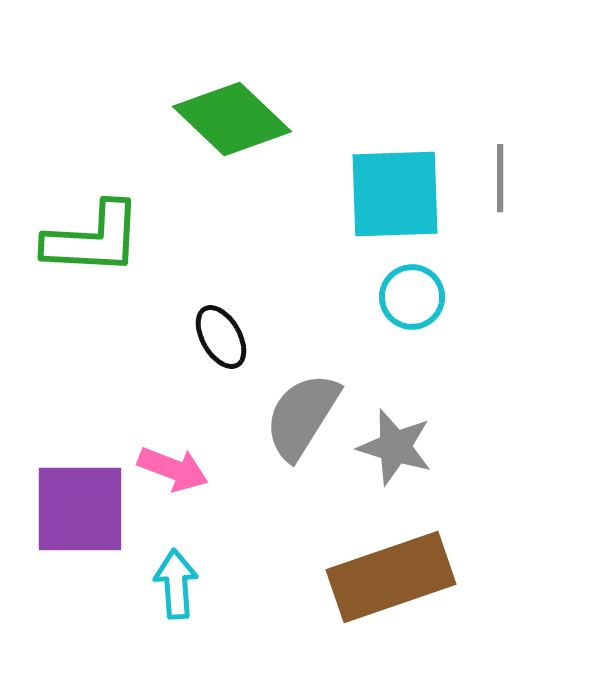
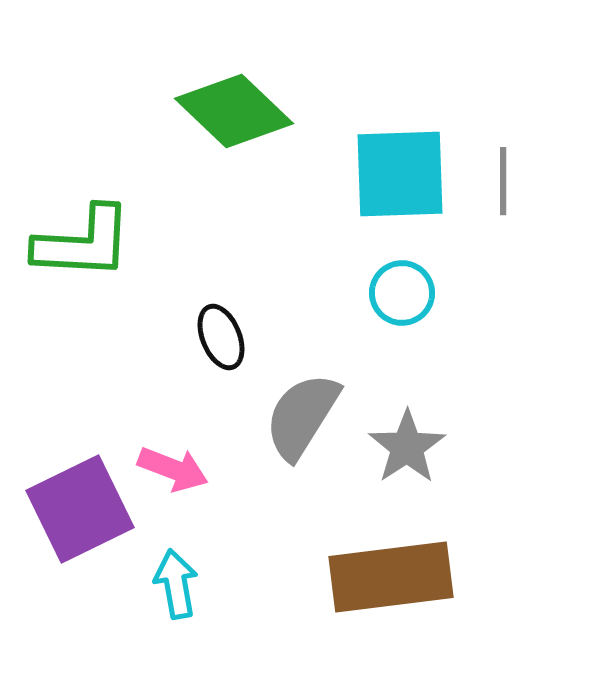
green diamond: moved 2 px right, 8 px up
gray line: moved 3 px right, 3 px down
cyan square: moved 5 px right, 20 px up
green L-shape: moved 10 px left, 4 px down
cyan circle: moved 10 px left, 4 px up
black ellipse: rotated 8 degrees clockwise
gray star: moved 12 px right; rotated 22 degrees clockwise
purple square: rotated 26 degrees counterclockwise
brown rectangle: rotated 12 degrees clockwise
cyan arrow: rotated 6 degrees counterclockwise
